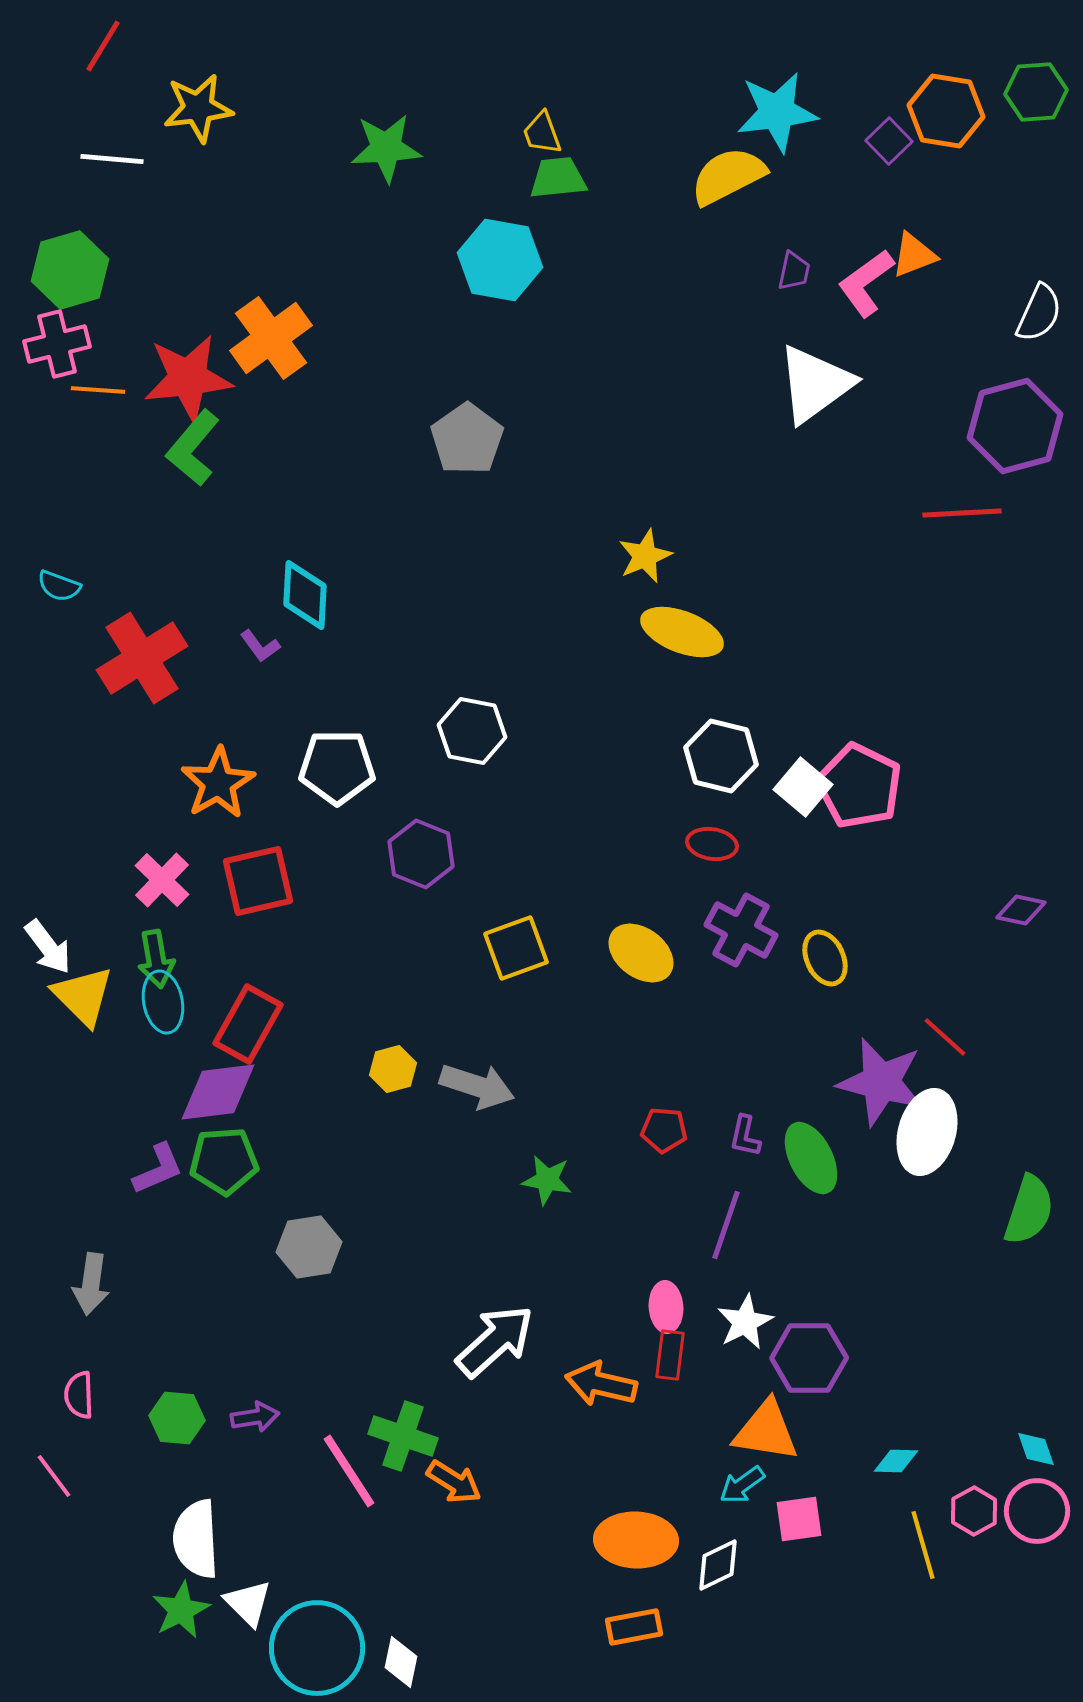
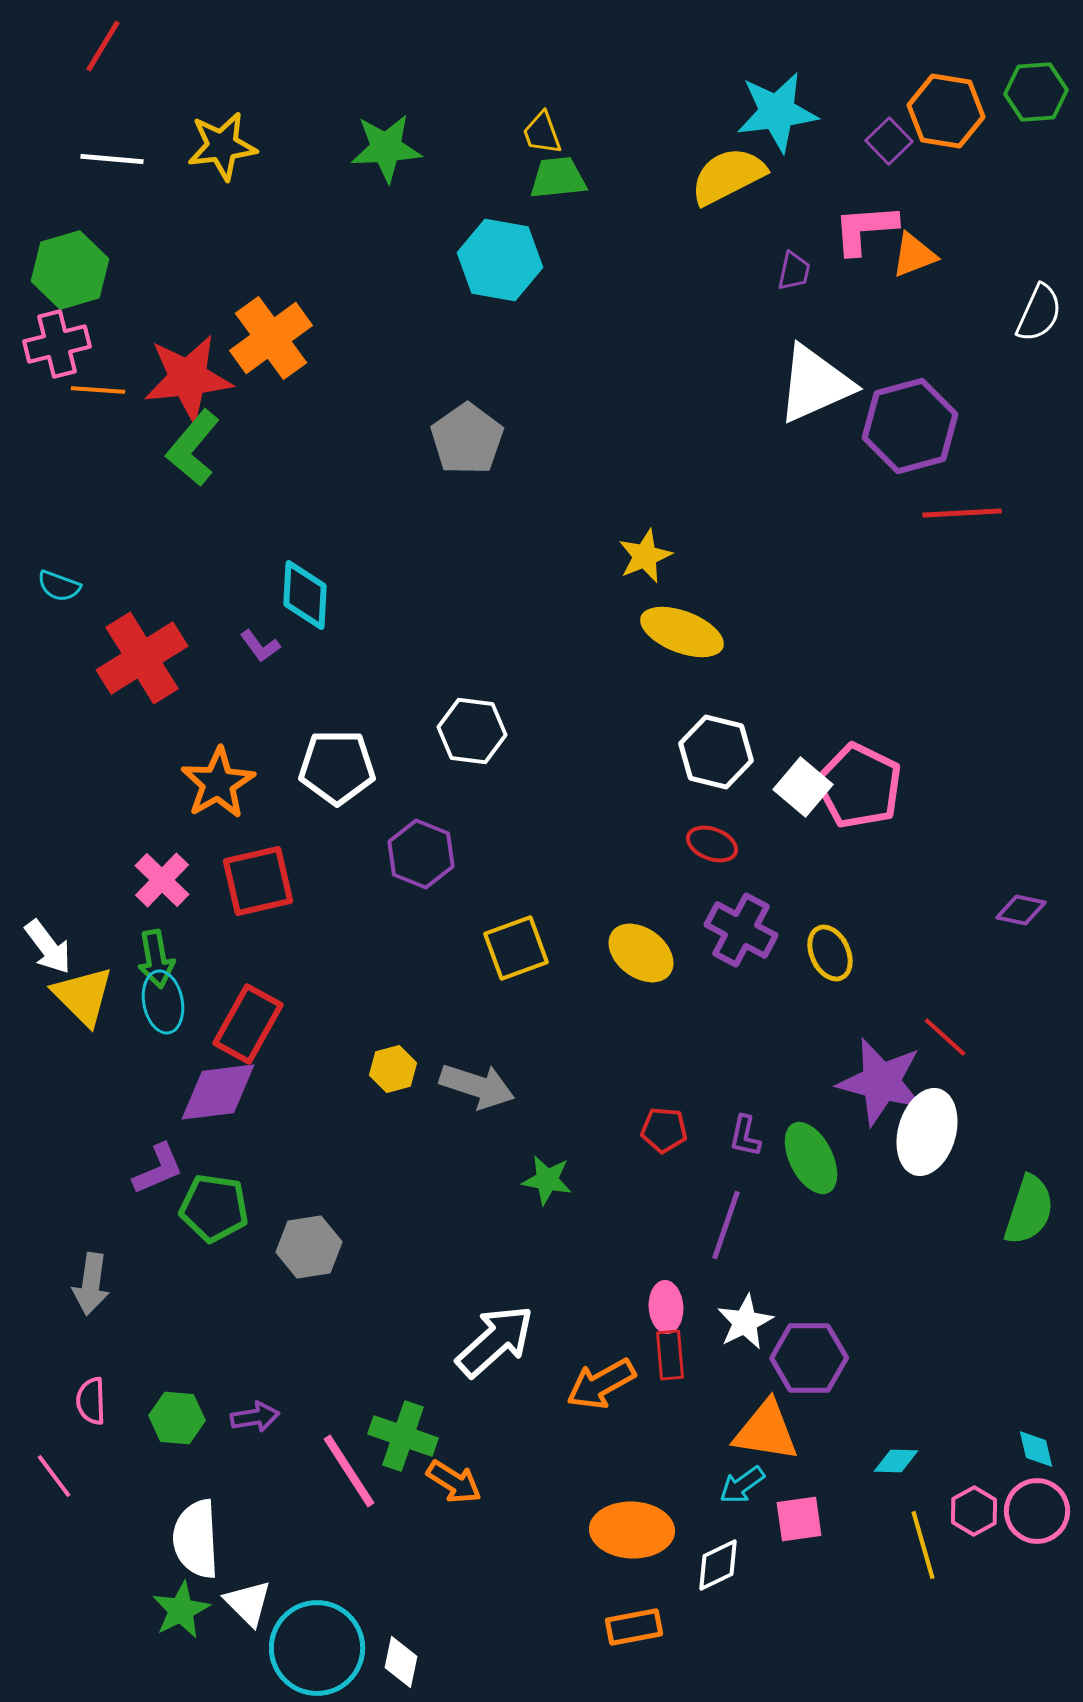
yellow star at (198, 108): moved 24 px right, 38 px down
pink L-shape at (866, 283): moved 1 px left, 54 px up; rotated 32 degrees clockwise
white triangle at (815, 384): rotated 12 degrees clockwise
purple hexagon at (1015, 426): moved 105 px left
white hexagon at (472, 731): rotated 4 degrees counterclockwise
white hexagon at (721, 756): moved 5 px left, 4 px up
red ellipse at (712, 844): rotated 12 degrees clockwise
yellow ellipse at (825, 958): moved 5 px right, 5 px up
green pentagon at (224, 1161): moved 10 px left, 47 px down; rotated 12 degrees clockwise
red rectangle at (670, 1355): rotated 12 degrees counterclockwise
orange arrow at (601, 1384): rotated 42 degrees counterclockwise
pink semicircle at (79, 1395): moved 12 px right, 6 px down
cyan diamond at (1036, 1449): rotated 6 degrees clockwise
orange ellipse at (636, 1540): moved 4 px left, 10 px up
